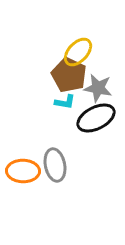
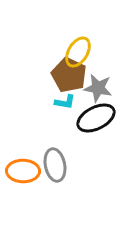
yellow ellipse: rotated 12 degrees counterclockwise
